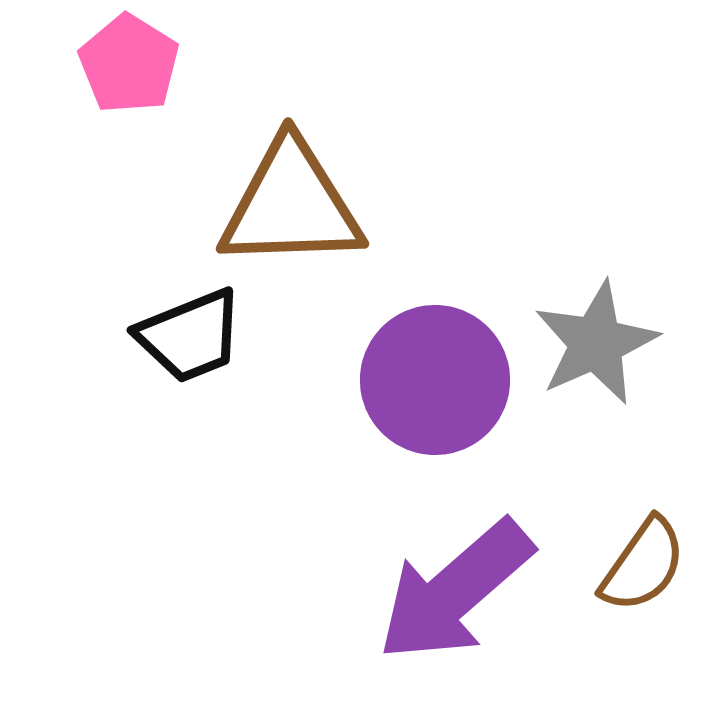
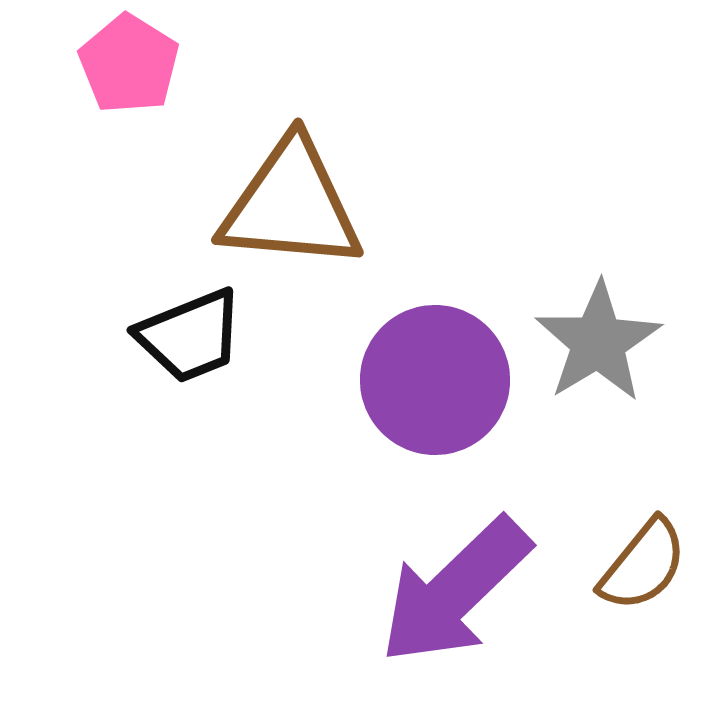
brown triangle: rotated 7 degrees clockwise
gray star: moved 2 px right, 1 px up; rotated 7 degrees counterclockwise
brown semicircle: rotated 4 degrees clockwise
purple arrow: rotated 3 degrees counterclockwise
